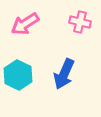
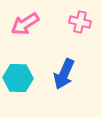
cyan hexagon: moved 3 px down; rotated 24 degrees counterclockwise
